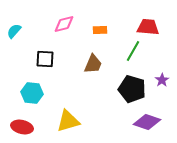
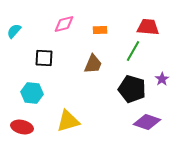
black square: moved 1 px left, 1 px up
purple star: moved 1 px up
